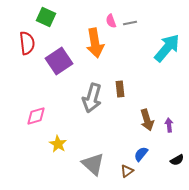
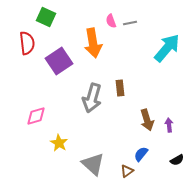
orange arrow: moved 2 px left
brown rectangle: moved 1 px up
yellow star: moved 1 px right, 1 px up
